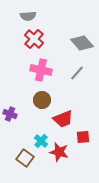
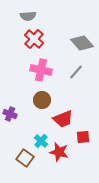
gray line: moved 1 px left, 1 px up
